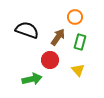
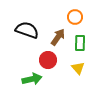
green rectangle: moved 1 px down; rotated 14 degrees counterclockwise
red circle: moved 2 px left
yellow triangle: moved 2 px up
